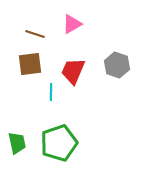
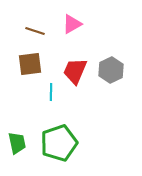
brown line: moved 3 px up
gray hexagon: moved 6 px left, 5 px down; rotated 15 degrees clockwise
red trapezoid: moved 2 px right
